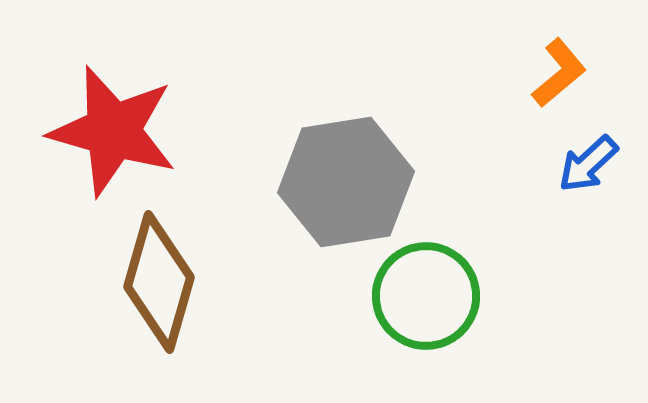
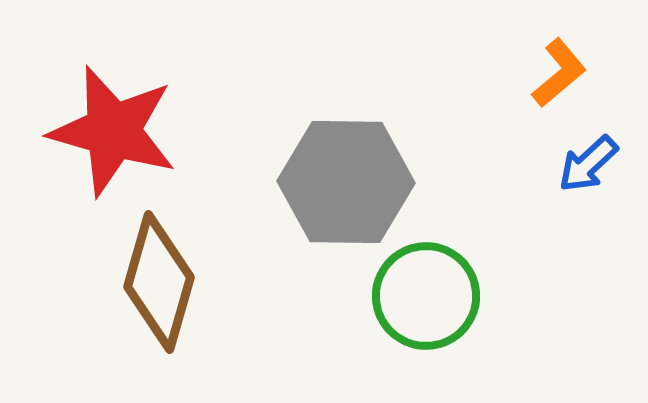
gray hexagon: rotated 10 degrees clockwise
